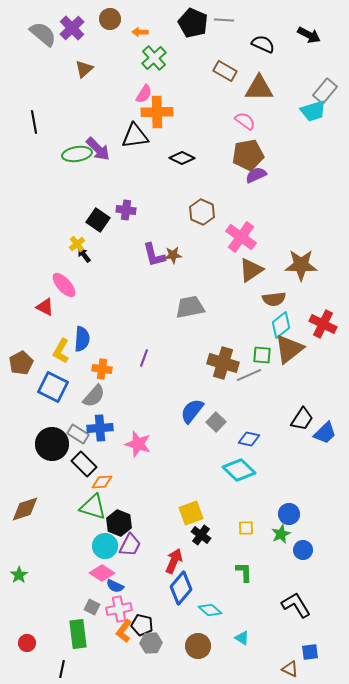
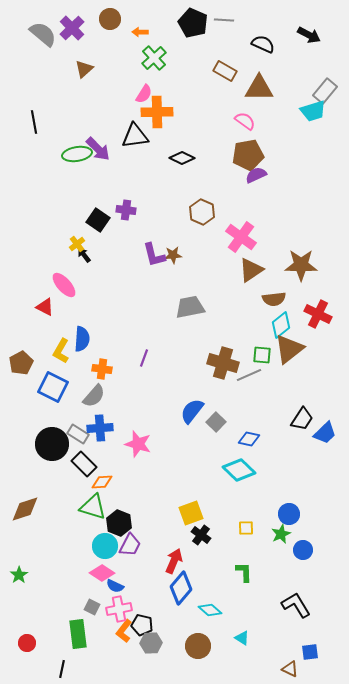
red cross at (323, 324): moved 5 px left, 10 px up
